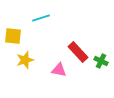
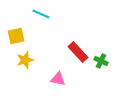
cyan line: moved 4 px up; rotated 42 degrees clockwise
yellow square: moved 3 px right; rotated 18 degrees counterclockwise
pink triangle: moved 1 px left, 9 px down
